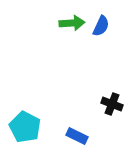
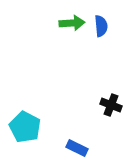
blue semicircle: rotated 30 degrees counterclockwise
black cross: moved 1 px left, 1 px down
blue rectangle: moved 12 px down
